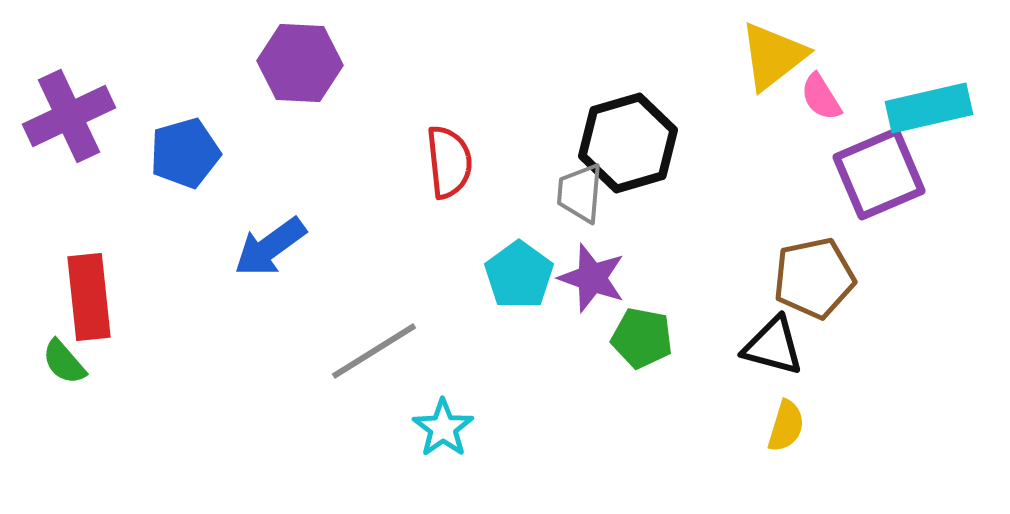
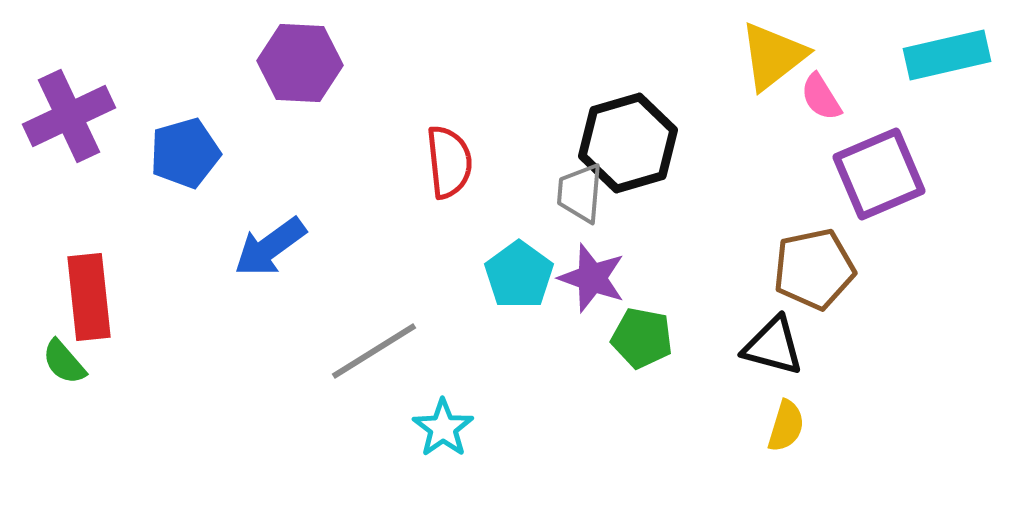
cyan rectangle: moved 18 px right, 53 px up
brown pentagon: moved 9 px up
